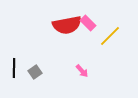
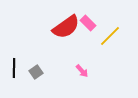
red semicircle: moved 1 px left, 2 px down; rotated 24 degrees counterclockwise
gray square: moved 1 px right
